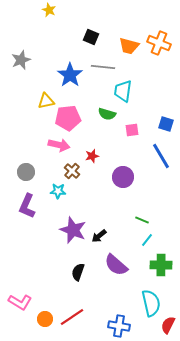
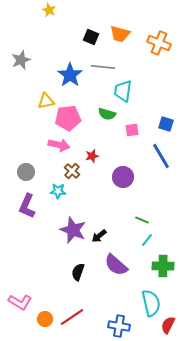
orange trapezoid: moved 9 px left, 12 px up
green cross: moved 2 px right, 1 px down
